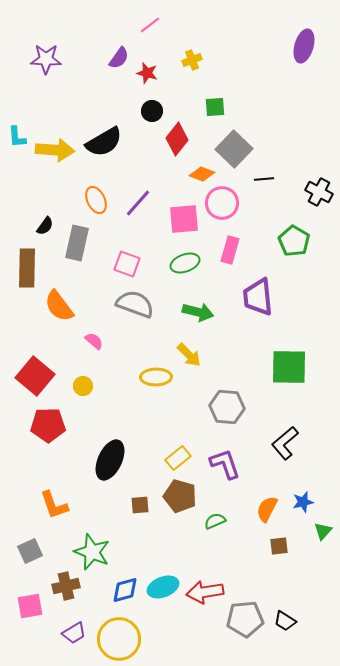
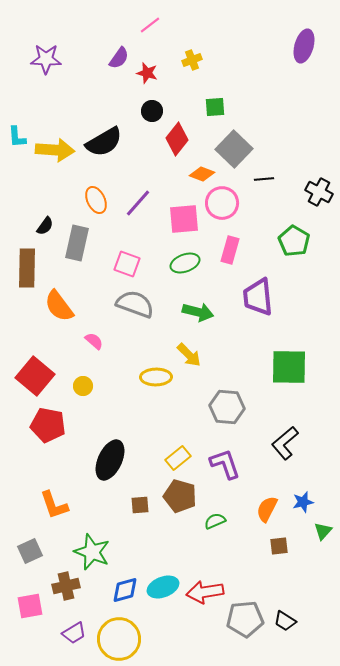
red pentagon at (48, 425): rotated 12 degrees clockwise
